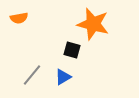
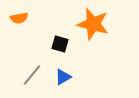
black square: moved 12 px left, 6 px up
